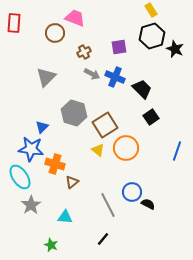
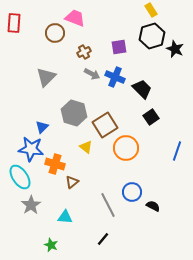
yellow triangle: moved 12 px left, 3 px up
black semicircle: moved 5 px right, 2 px down
